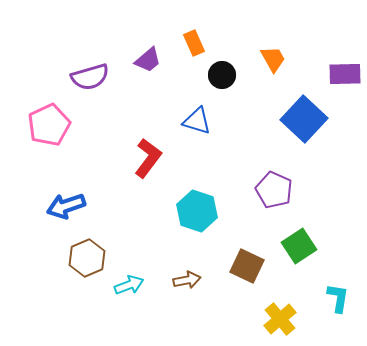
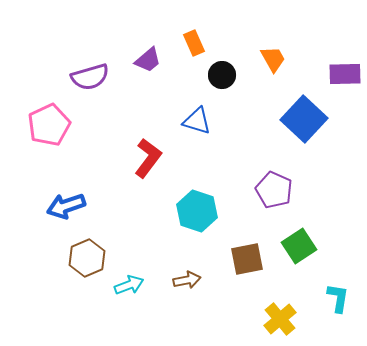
brown square: moved 7 px up; rotated 36 degrees counterclockwise
